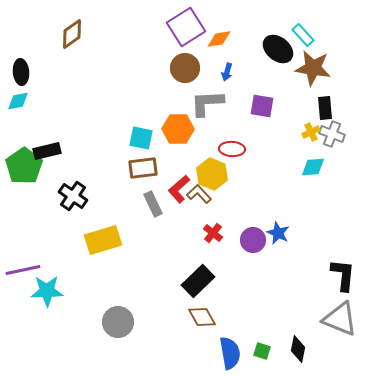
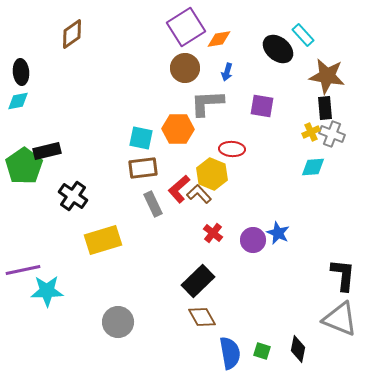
brown star at (313, 68): moved 14 px right, 8 px down
